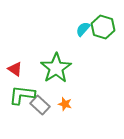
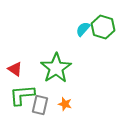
green L-shape: rotated 12 degrees counterclockwise
gray rectangle: rotated 60 degrees clockwise
